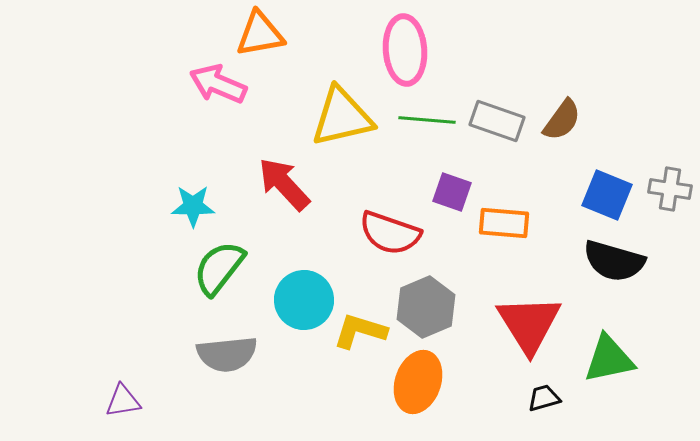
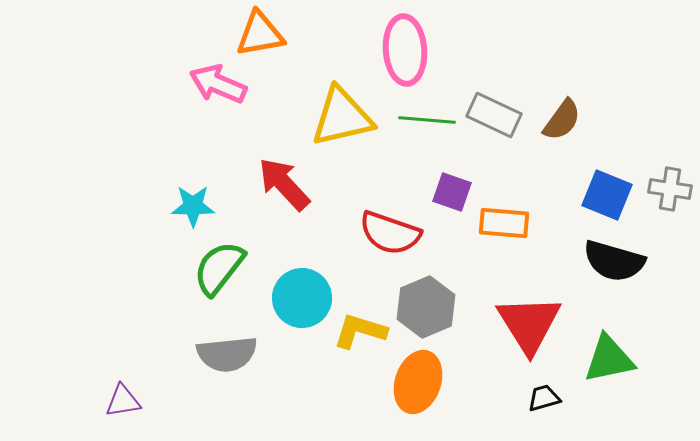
gray rectangle: moved 3 px left, 6 px up; rotated 6 degrees clockwise
cyan circle: moved 2 px left, 2 px up
